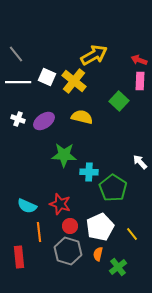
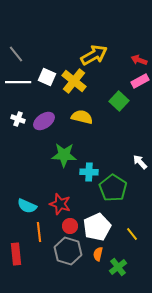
pink rectangle: rotated 60 degrees clockwise
white pentagon: moved 3 px left
red rectangle: moved 3 px left, 3 px up
